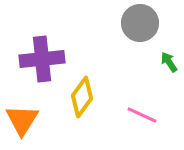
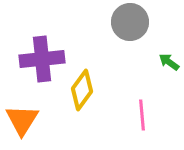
gray circle: moved 10 px left, 1 px up
green arrow: rotated 20 degrees counterclockwise
yellow diamond: moved 7 px up
pink line: rotated 60 degrees clockwise
